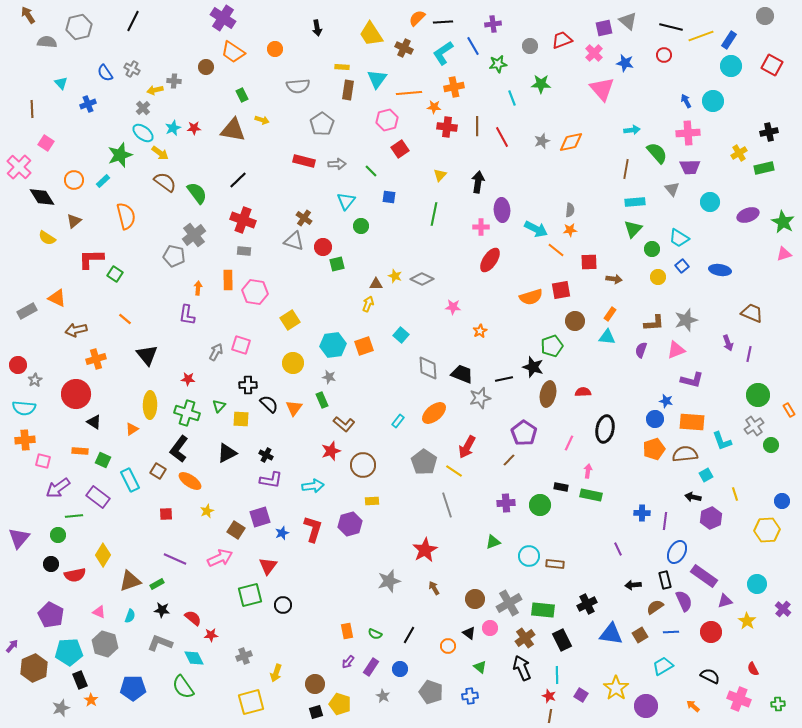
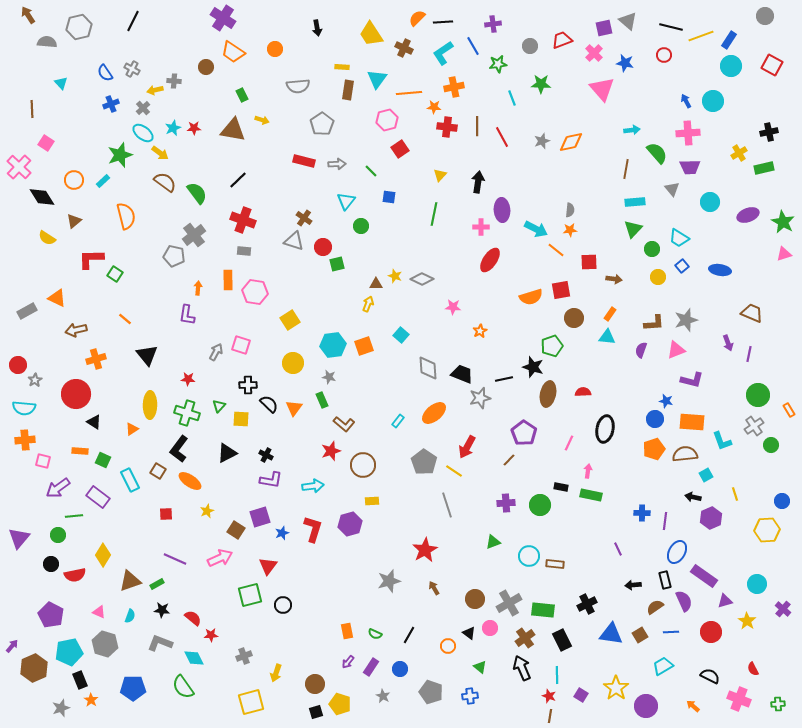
blue cross at (88, 104): moved 23 px right
brown circle at (575, 321): moved 1 px left, 3 px up
cyan pentagon at (69, 652): rotated 8 degrees counterclockwise
